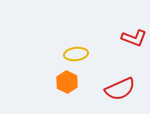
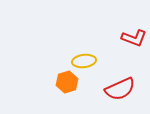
yellow ellipse: moved 8 px right, 7 px down
orange hexagon: rotated 15 degrees clockwise
